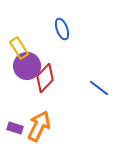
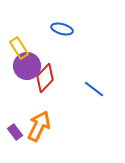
blue ellipse: rotated 55 degrees counterclockwise
blue line: moved 5 px left, 1 px down
purple rectangle: moved 4 px down; rotated 35 degrees clockwise
